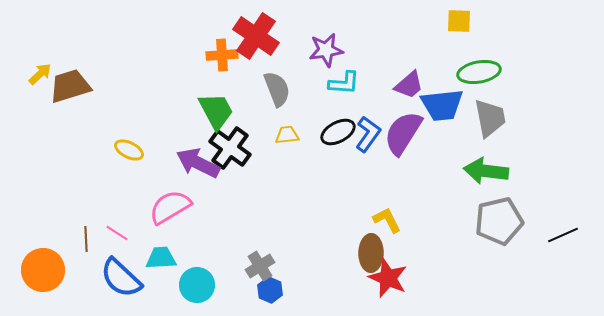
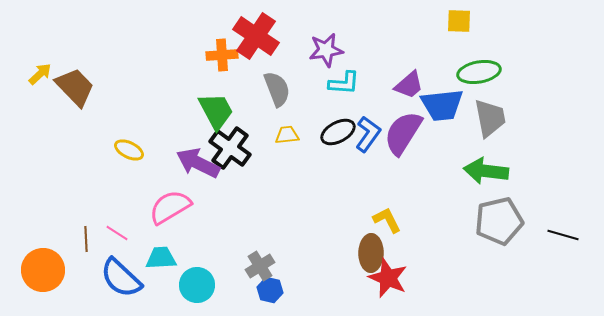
brown trapezoid: moved 5 px right, 1 px down; rotated 63 degrees clockwise
black line: rotated 40 degrees clockwise
blue hexagon: rotated 10 degrees counterclockwise
